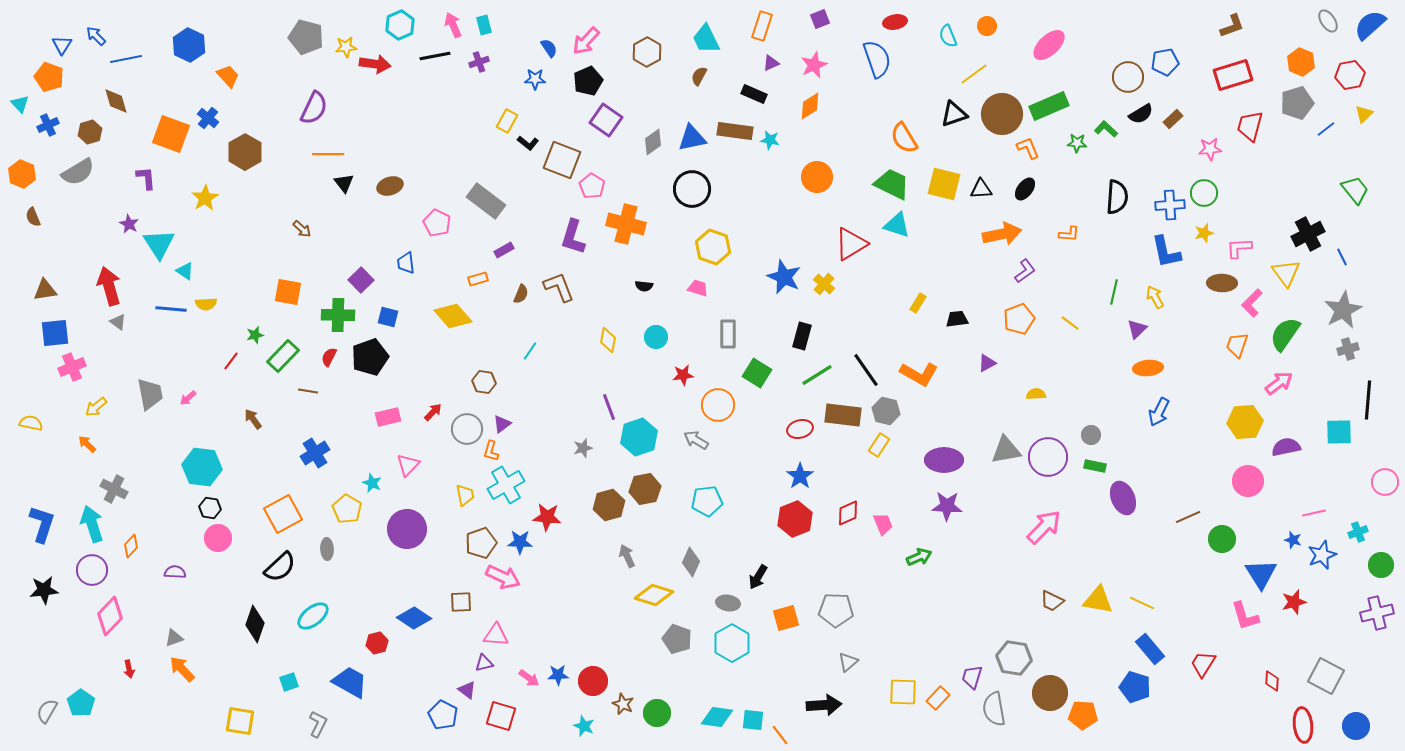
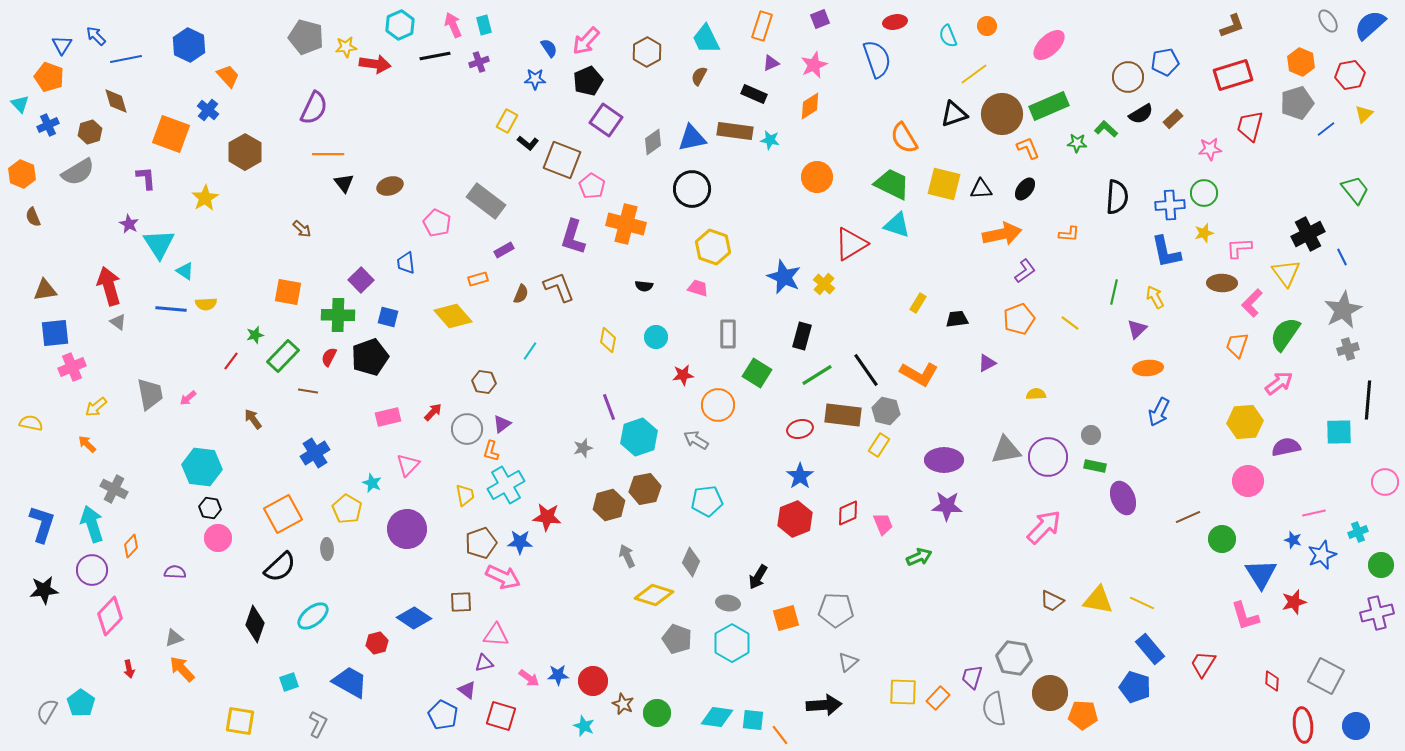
blue cross at (208, 118): moved 8 px up
